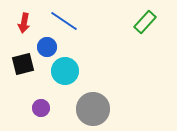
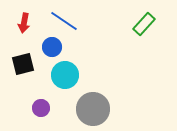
green rectangle: moved 1 px left, 2 px down
blue circle: moved 5 px right
cyan circle: moved 4 px down
